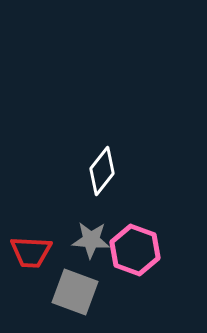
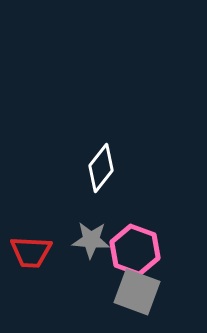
white diamond: moved 1 px left, 3 px up
gray square: moved 62 px right
